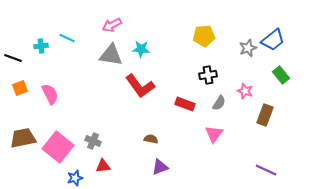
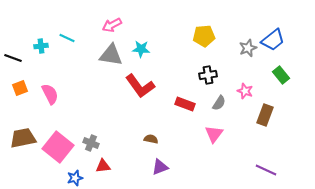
gray cross: moved 2 px left, 2 px down
